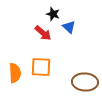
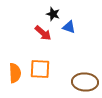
blue triangle: rotated 24 degrees counterclockwise
orange square: moved 1 px left, 2 px down
